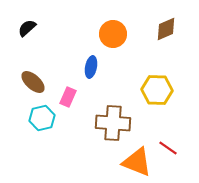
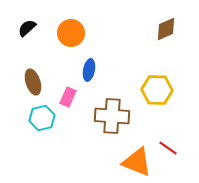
orange circle: moved 42 px left, 1 px up
blue ellipse: moved 2 px left, 3 px down
brown ellipse: rotated 30 degrees clockwise
brown cross: moved 1 px left, 7 px up
